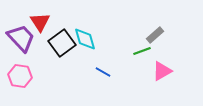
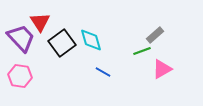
cyan diamond: moved 6 px right, 1 px down
pink triangle: moved 2 px up
